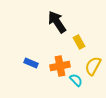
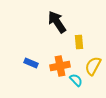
yellow rectangle: rotated 24 degrees clockwise
